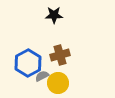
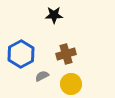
brown cross: moved 6 px right, 1 px up
blue hexagon: moved 7 px left, 9 px up
yellow circle: moved 13 px right, 1 px down
